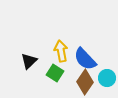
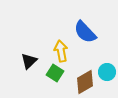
blue semicircle: moved 27 px up
cyan circle: moved 6 px up
brown diamond: rotated 25 degrees clockwise
